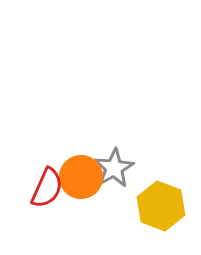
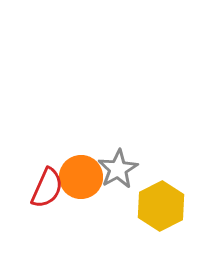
gray star: moved 4 px right, 1 px down
yellow hexagon: rotated 12 degrees clockwise
